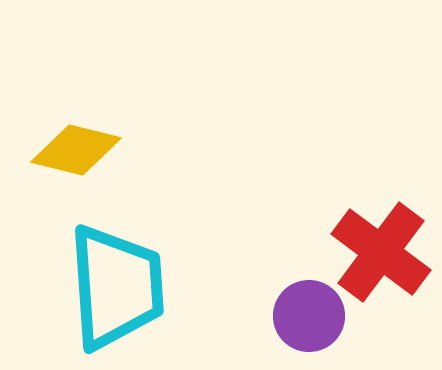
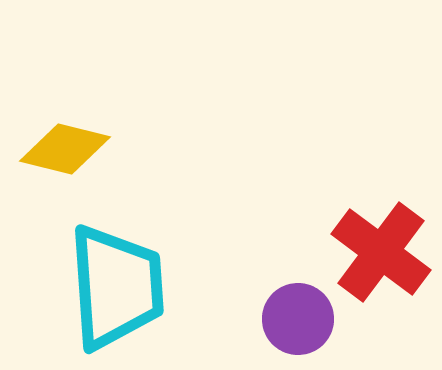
yellow diamond: moved 11 px left, 1 px up
purple circle: moved 11 px left, 3 px down
